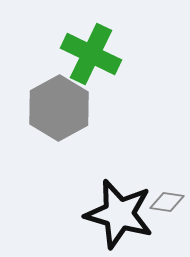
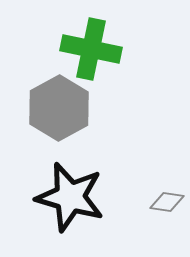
green cross: moved 5 px up; rotated 14 degrees counterclockwise
black star: moved 49 px left, 17 px up
